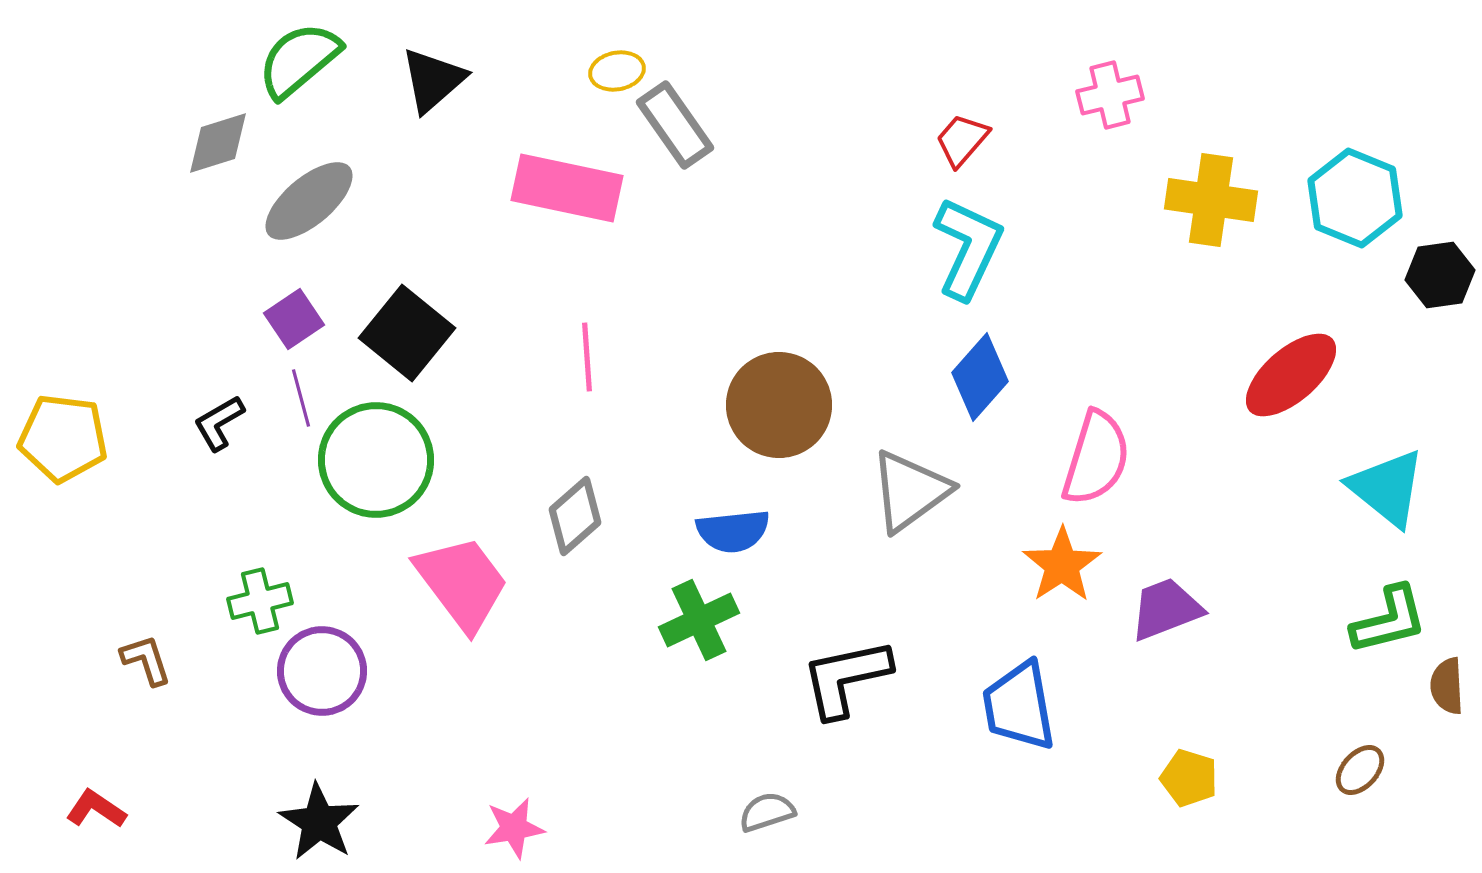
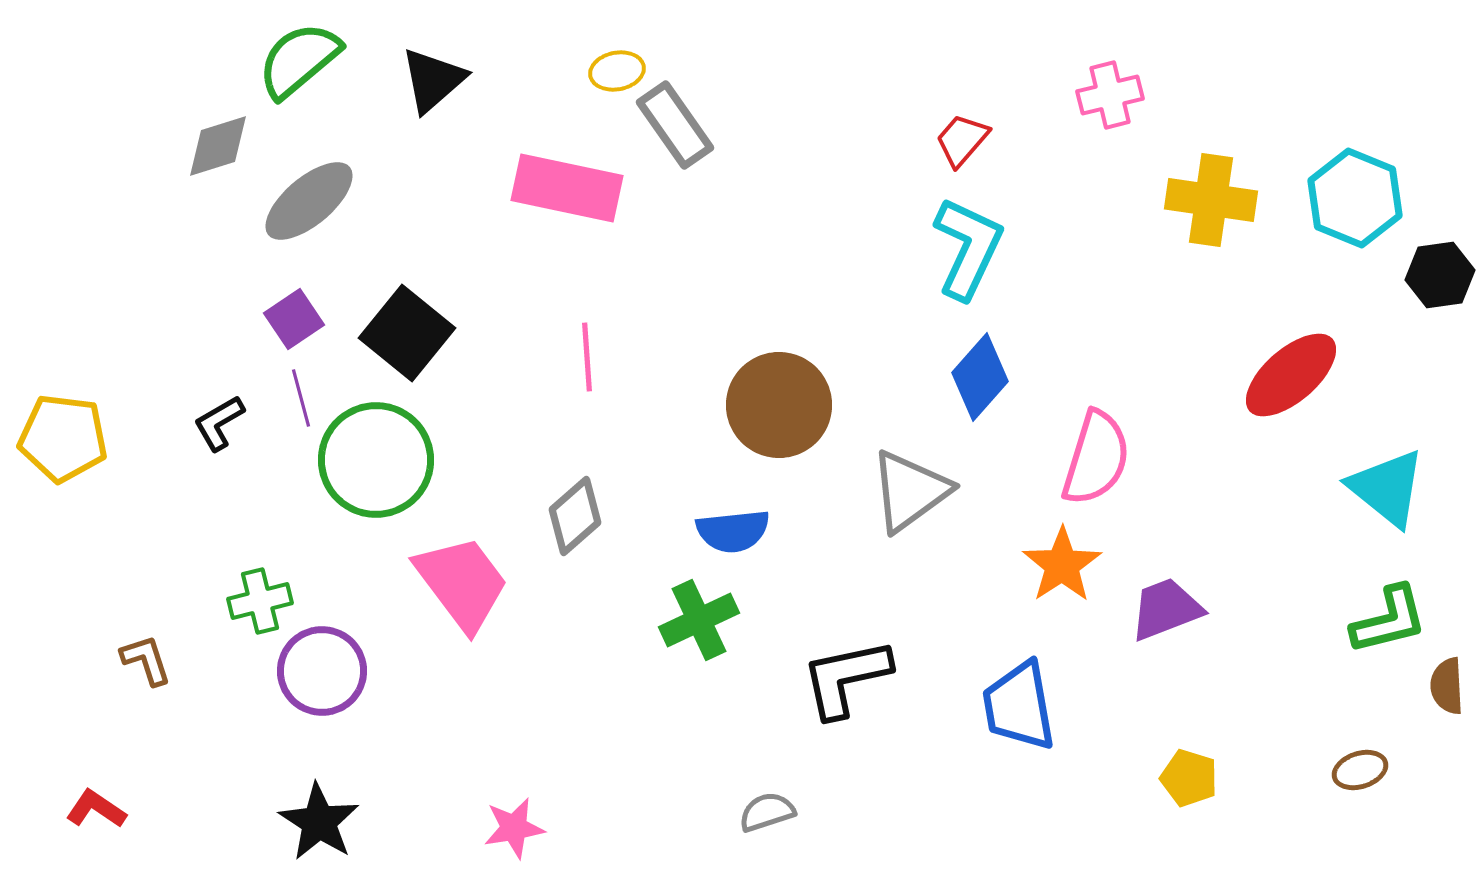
gray diamond at (218, 143): moved 3 px down
brown ellipse at (1360, 770): rotated 30 degrees clockwise
